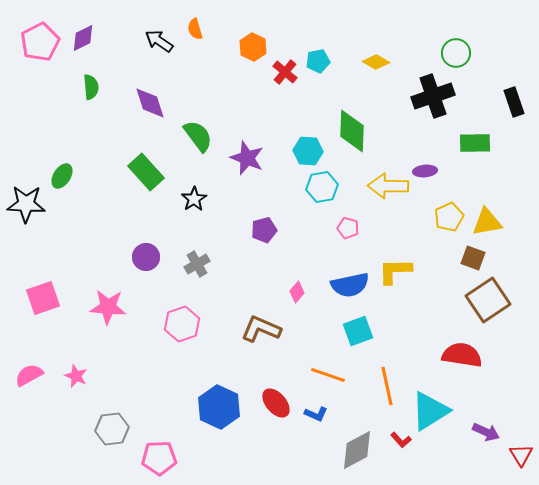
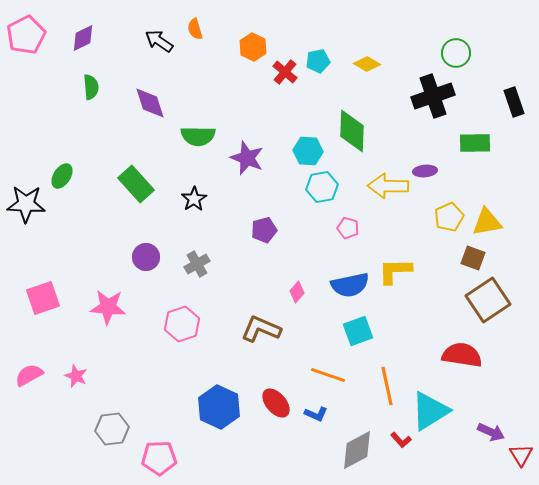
pink pentagon at (40, 42): moved 14 px left, 7 px up
yellow diamond at (376, 62): moved 9 px left, 2 px down
green semicircle at (198, 136): rotated 128 degrees clockwise
green rectangle at (146, 172): moved 10 px left, 12 px down
purple arrow at (486, 432): moved 5 px right
